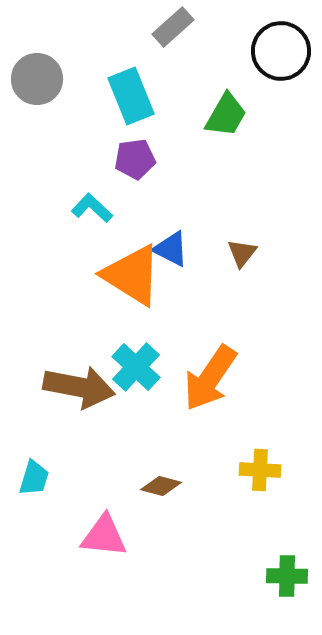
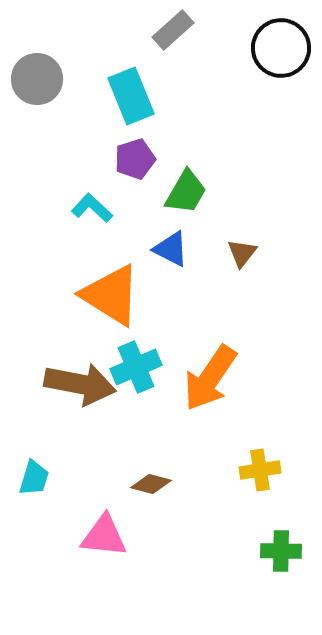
gray rectangle: moved 3 px down
black circle: moved 3 px up
green trapezoid: moved 40 px left, 77 px down
purple pentagon: rotated 9 degrees counterclockwise
orange triangle: moved 21 px left, 20 px down
cyan cross: rotated 24 degrees clockwise
brown arrow: moved 1 px right, 3 px up
yellow cross: rotated 12 degrees counterclockwise
brown diamond: moved 10 px left, 2 px up
green cross: moved 6 px left, 25 px up
